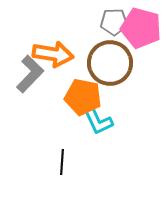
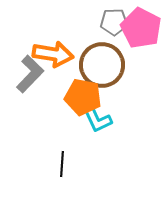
pink pentagon: rotated 12 degrees clockwise
brown circle: moved 8 px left, 2 px down
cyan L-shape: moved 1 px left, 2 px up
black line: moved 2 px down
